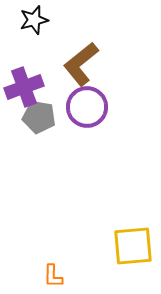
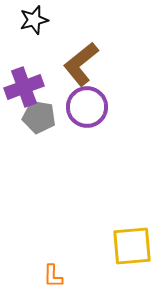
yellow square: moved 1 px left
